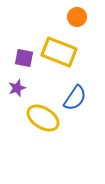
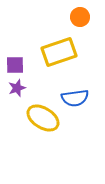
orange circle: moved 3 px right
yellow rectangle: rotated 40 degrees counterclockwise
purple square: moved 9 px left, 7 px down; rotated 12 degrees counterclockwise
blue semicircle: rotated 48 degrees clockwise
